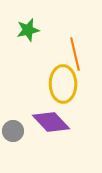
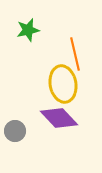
yellow ellipse: rotated 9 degrees counterclockwise
purple diamond: moved 8 px right, 4 px up
gray circle: moved 2 px right
